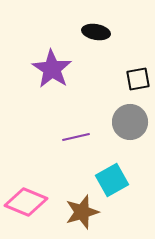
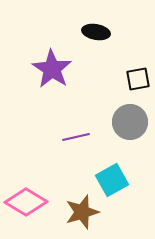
pink diamond: rotated 9 degrees clockwise
